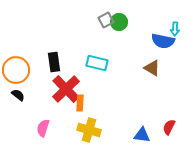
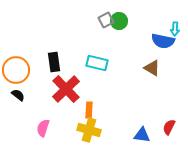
green circle: moved 1 px up
orange rectangle: moved 9 px right, 7 px down
